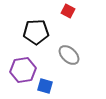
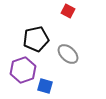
black pentagon: moved 7 px down; rotated 10 degrees counterclockwise
gray ellipse: moved 1 px left, 1 px up
purple hexagon: rotated 10 degrees counterclockwise
